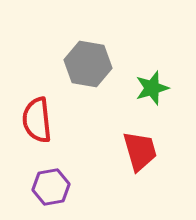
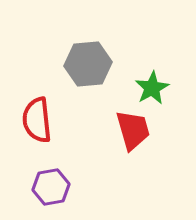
gray hexagon: rotated 15 degrees counterclockwise
green star: rotated 12 degrees counterclockwise
red trapezoid: moved 7 px left, 21 px up
